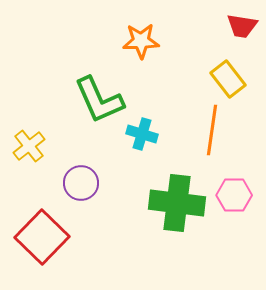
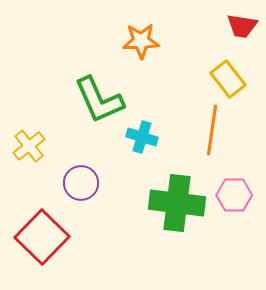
cyan cross: moved 3 px down
